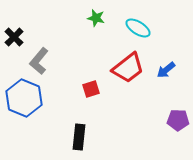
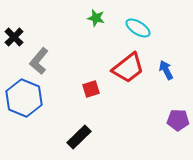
blue arrow: rotated 102 degrees clockwise
black rectangle: rotated 40 degrees clockwise
